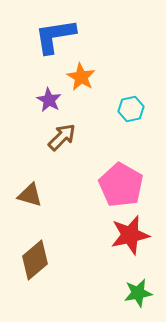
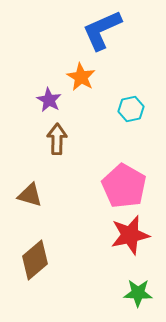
blue L-shape: moved 47 px right, 6 px up; rotated 15 degrees counterclockwise
brown arrow: moved 5 px left, 2 px down; rotated 44 degrees counterclockwise
pink pentagon: moved 3 px right, 1 px down
green star: rotated 12 degrees clockwise
